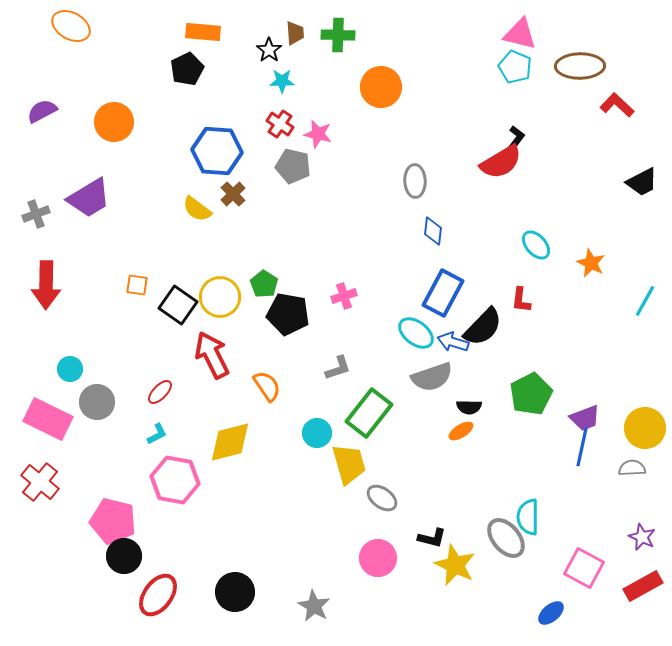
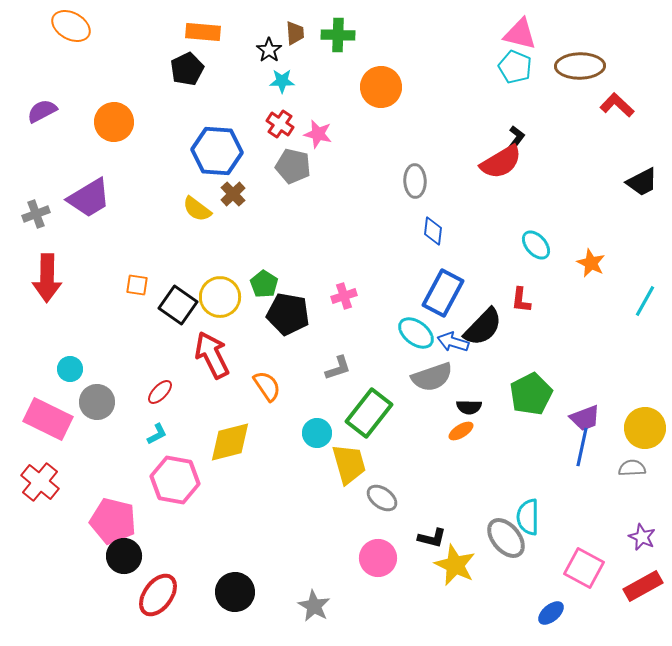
red arrow at (46, 285): moved 1 px right, 7 px up
